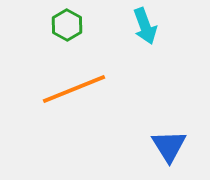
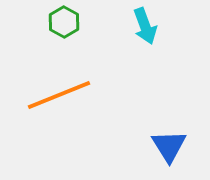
green hexagon: moved 3 px left, 3 px up
orange line: moved 15 px left, 6 px down
